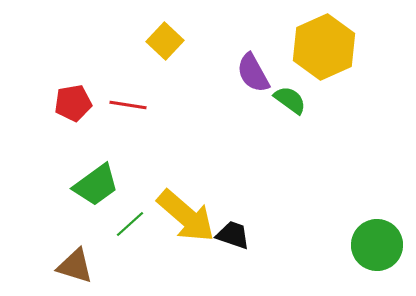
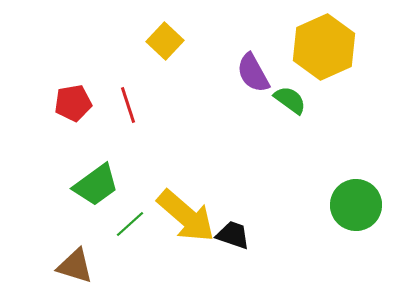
red line: rotated 63 degrees clockwise
green circle: moved 21 px left, 40 px up
